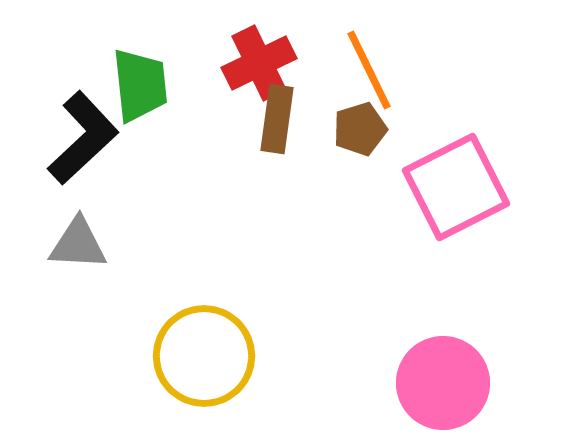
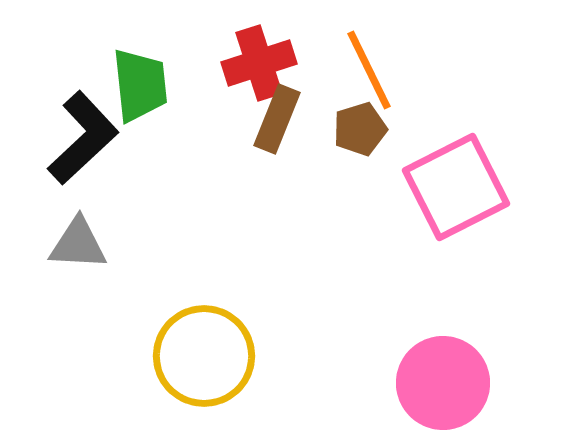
red cross: rotated 8 degrees clockwise
brown rectangle: rotated 14 degrees clockwise
